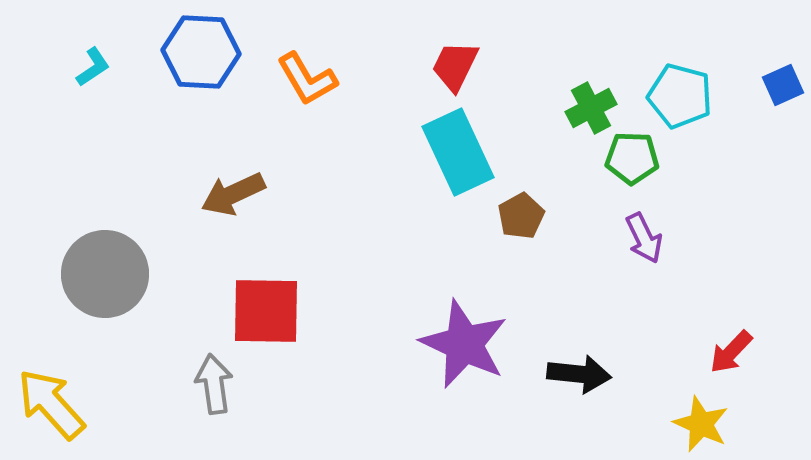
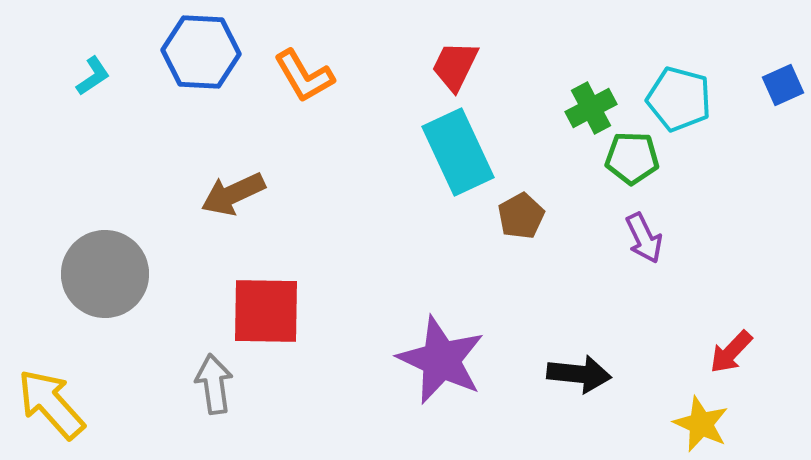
cyan L-shape: moved 9 px down
orange L-shape: moved 3 px left, 3 px up
cyan pentagon: moved 1 px left, 3 px down
purple star: moved 23 px left, 16 px down
